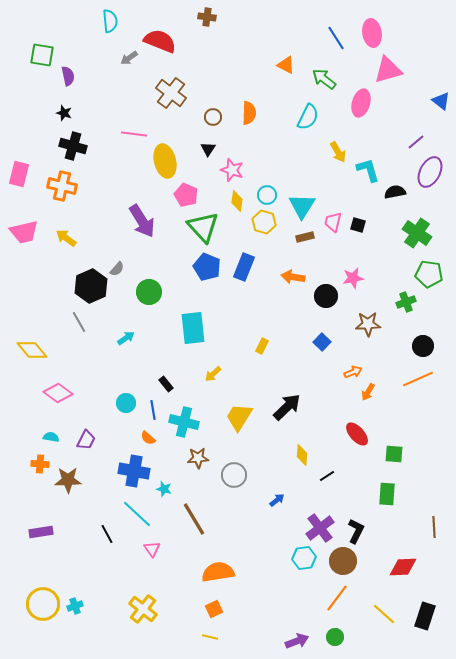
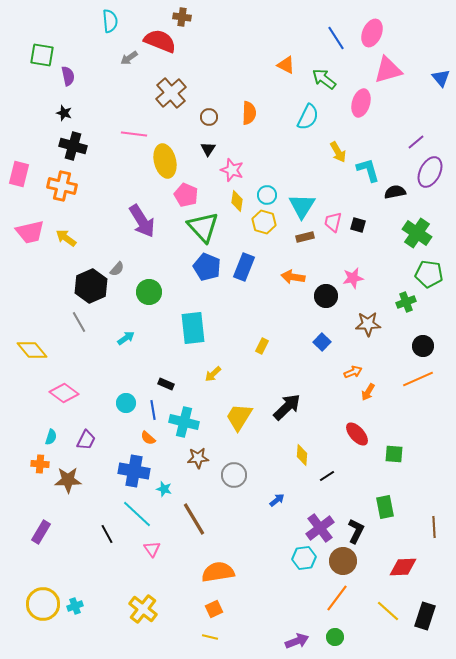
brown cross at (207, 17): moved 25 px left
pink ellipse at (372, 33): rotated 32 degrees clockwise
brown cross at (171, 93): rotated 12 degrees clockwise
blue triangle at (441, 101): moved 23 px up; rotated 12 degrees clockwise
brown circle at (213, 117): moved 4 px left
pink trapezoid at (24, 232): moved 6 px right
black rectangle at (166, 384): rotated 28 degrees counterclockwise
pink diamond at (58, 393): moved 6 px right
cyan semicircle at (51, 437): rotated 98 degrees clockwise
green rectangle at (387, 494): moved 2 px left, 13 px down; rotated 15 degrees counterclockwise
purple rectangle at (41, 532): rotated 50 degrees counterclockwise
yellow line at (384, 614): moved 4 px right, 3 px up
